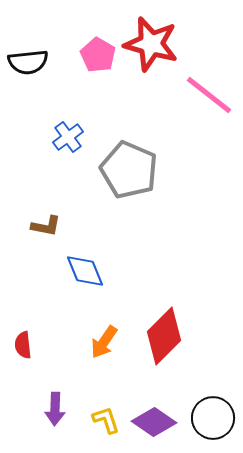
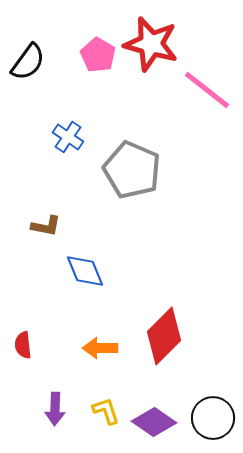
black semicircle: rotated 48 degrees counterclockwise
pink line: moved 2 px left, 5 px up
blue cross: rotated 20 degrees counterclockwise
gray pentagon: moved 3 px right
orange arrow: moved 4 px left, 6 px down; rotated 56 degrees clockwise
yellow L-shape: moved 9 px up
